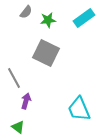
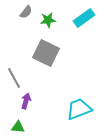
cyan trapezoid: rotated 92 degrees clockwise
green triangle: rotated 32 degrees counterclockwise
